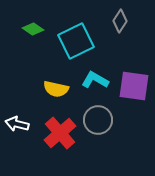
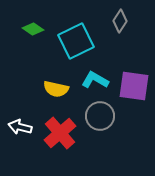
gray circle: moved 2 px right, 4 px up
white arrow: moved 3 px right, 3 px down
